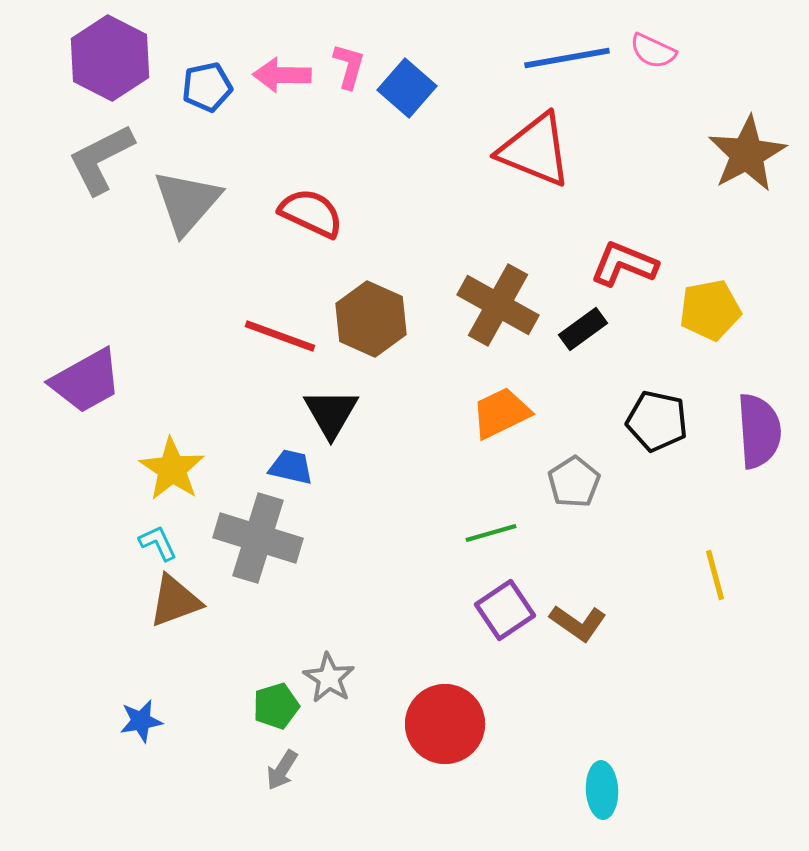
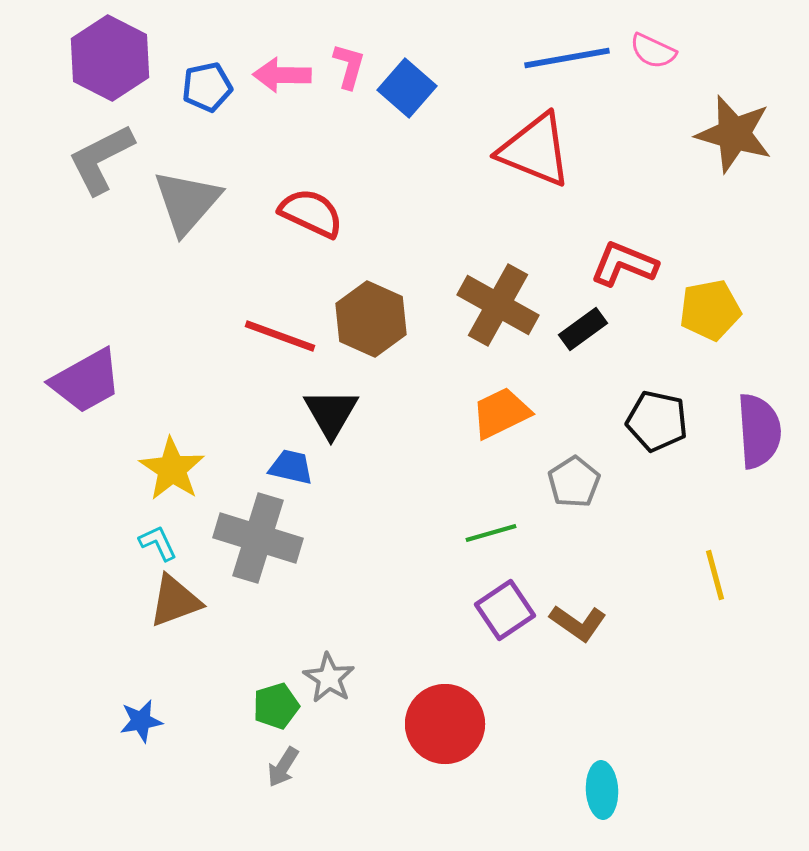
brown star: moved 13 px left, 20 px up; rotated 28 degrees counterclockwise
gray arrow: moved 1 px right, 3 px up
